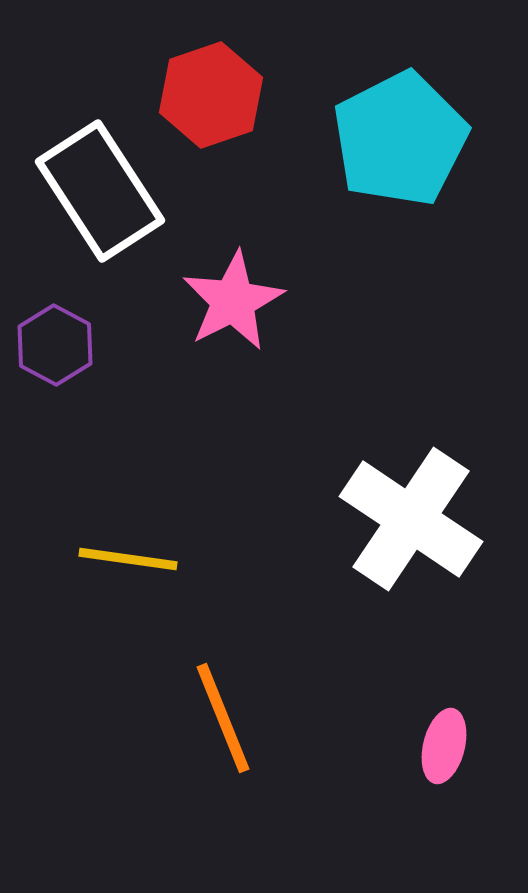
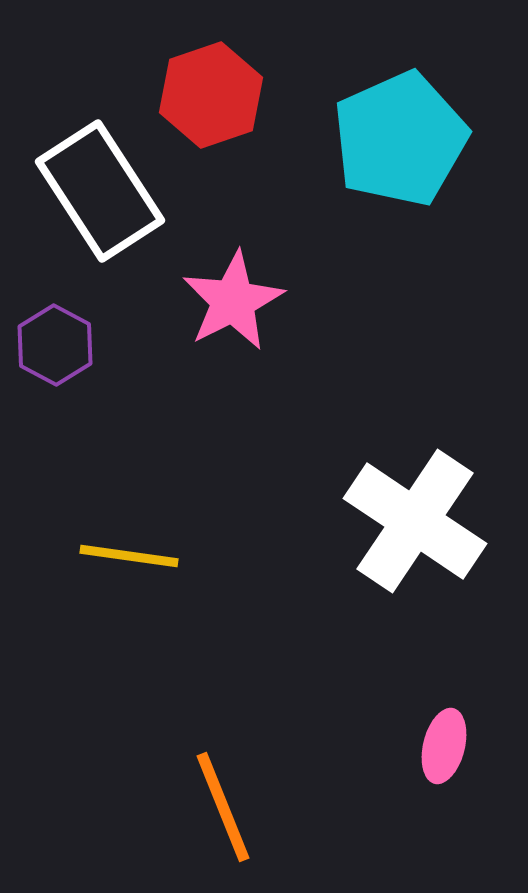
cyan pentagon: rotated 3 degrees clockwise
white cross: moved 4 px right, 2 px down
yellow line: moved 1 px right, 3 px up
orange line: moved 89 px down
